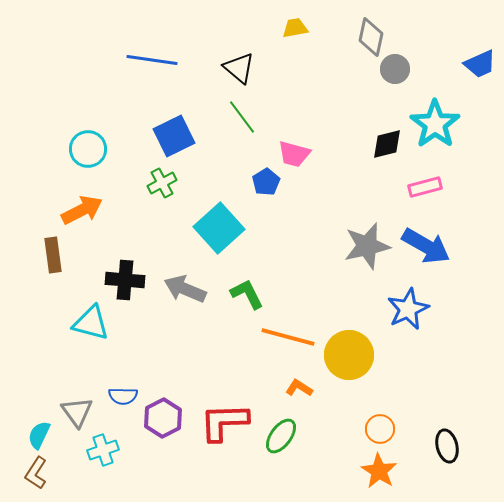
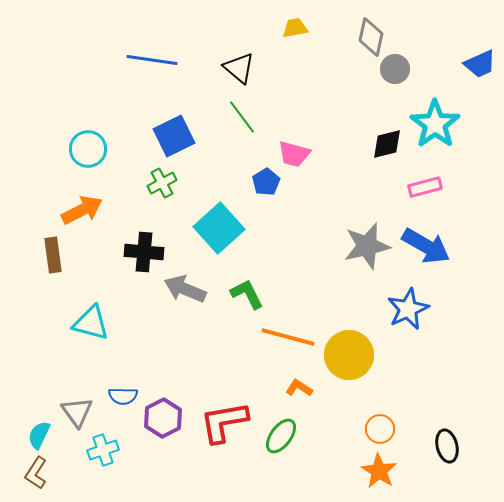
black cross: moved 19 px right, 28 px up
red L-shape: rotated 8 degrees counterclockwise
